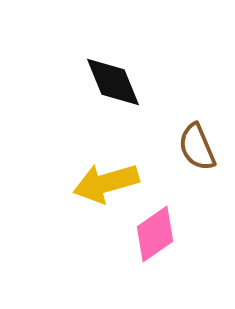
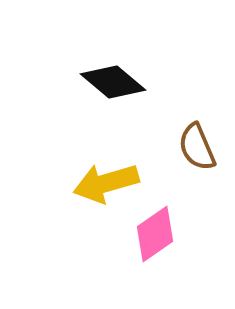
black diamond: rotated 28 degrees counterclockwise
